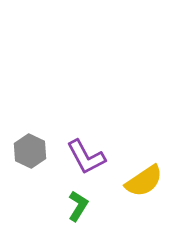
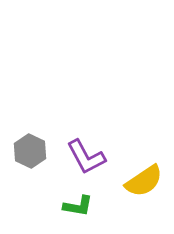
green L-shape: rotated 68 degrees clockwise
